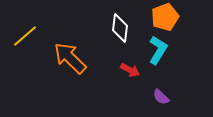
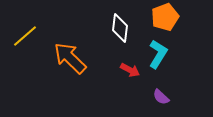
cyan L-shape: moved 4 px down
